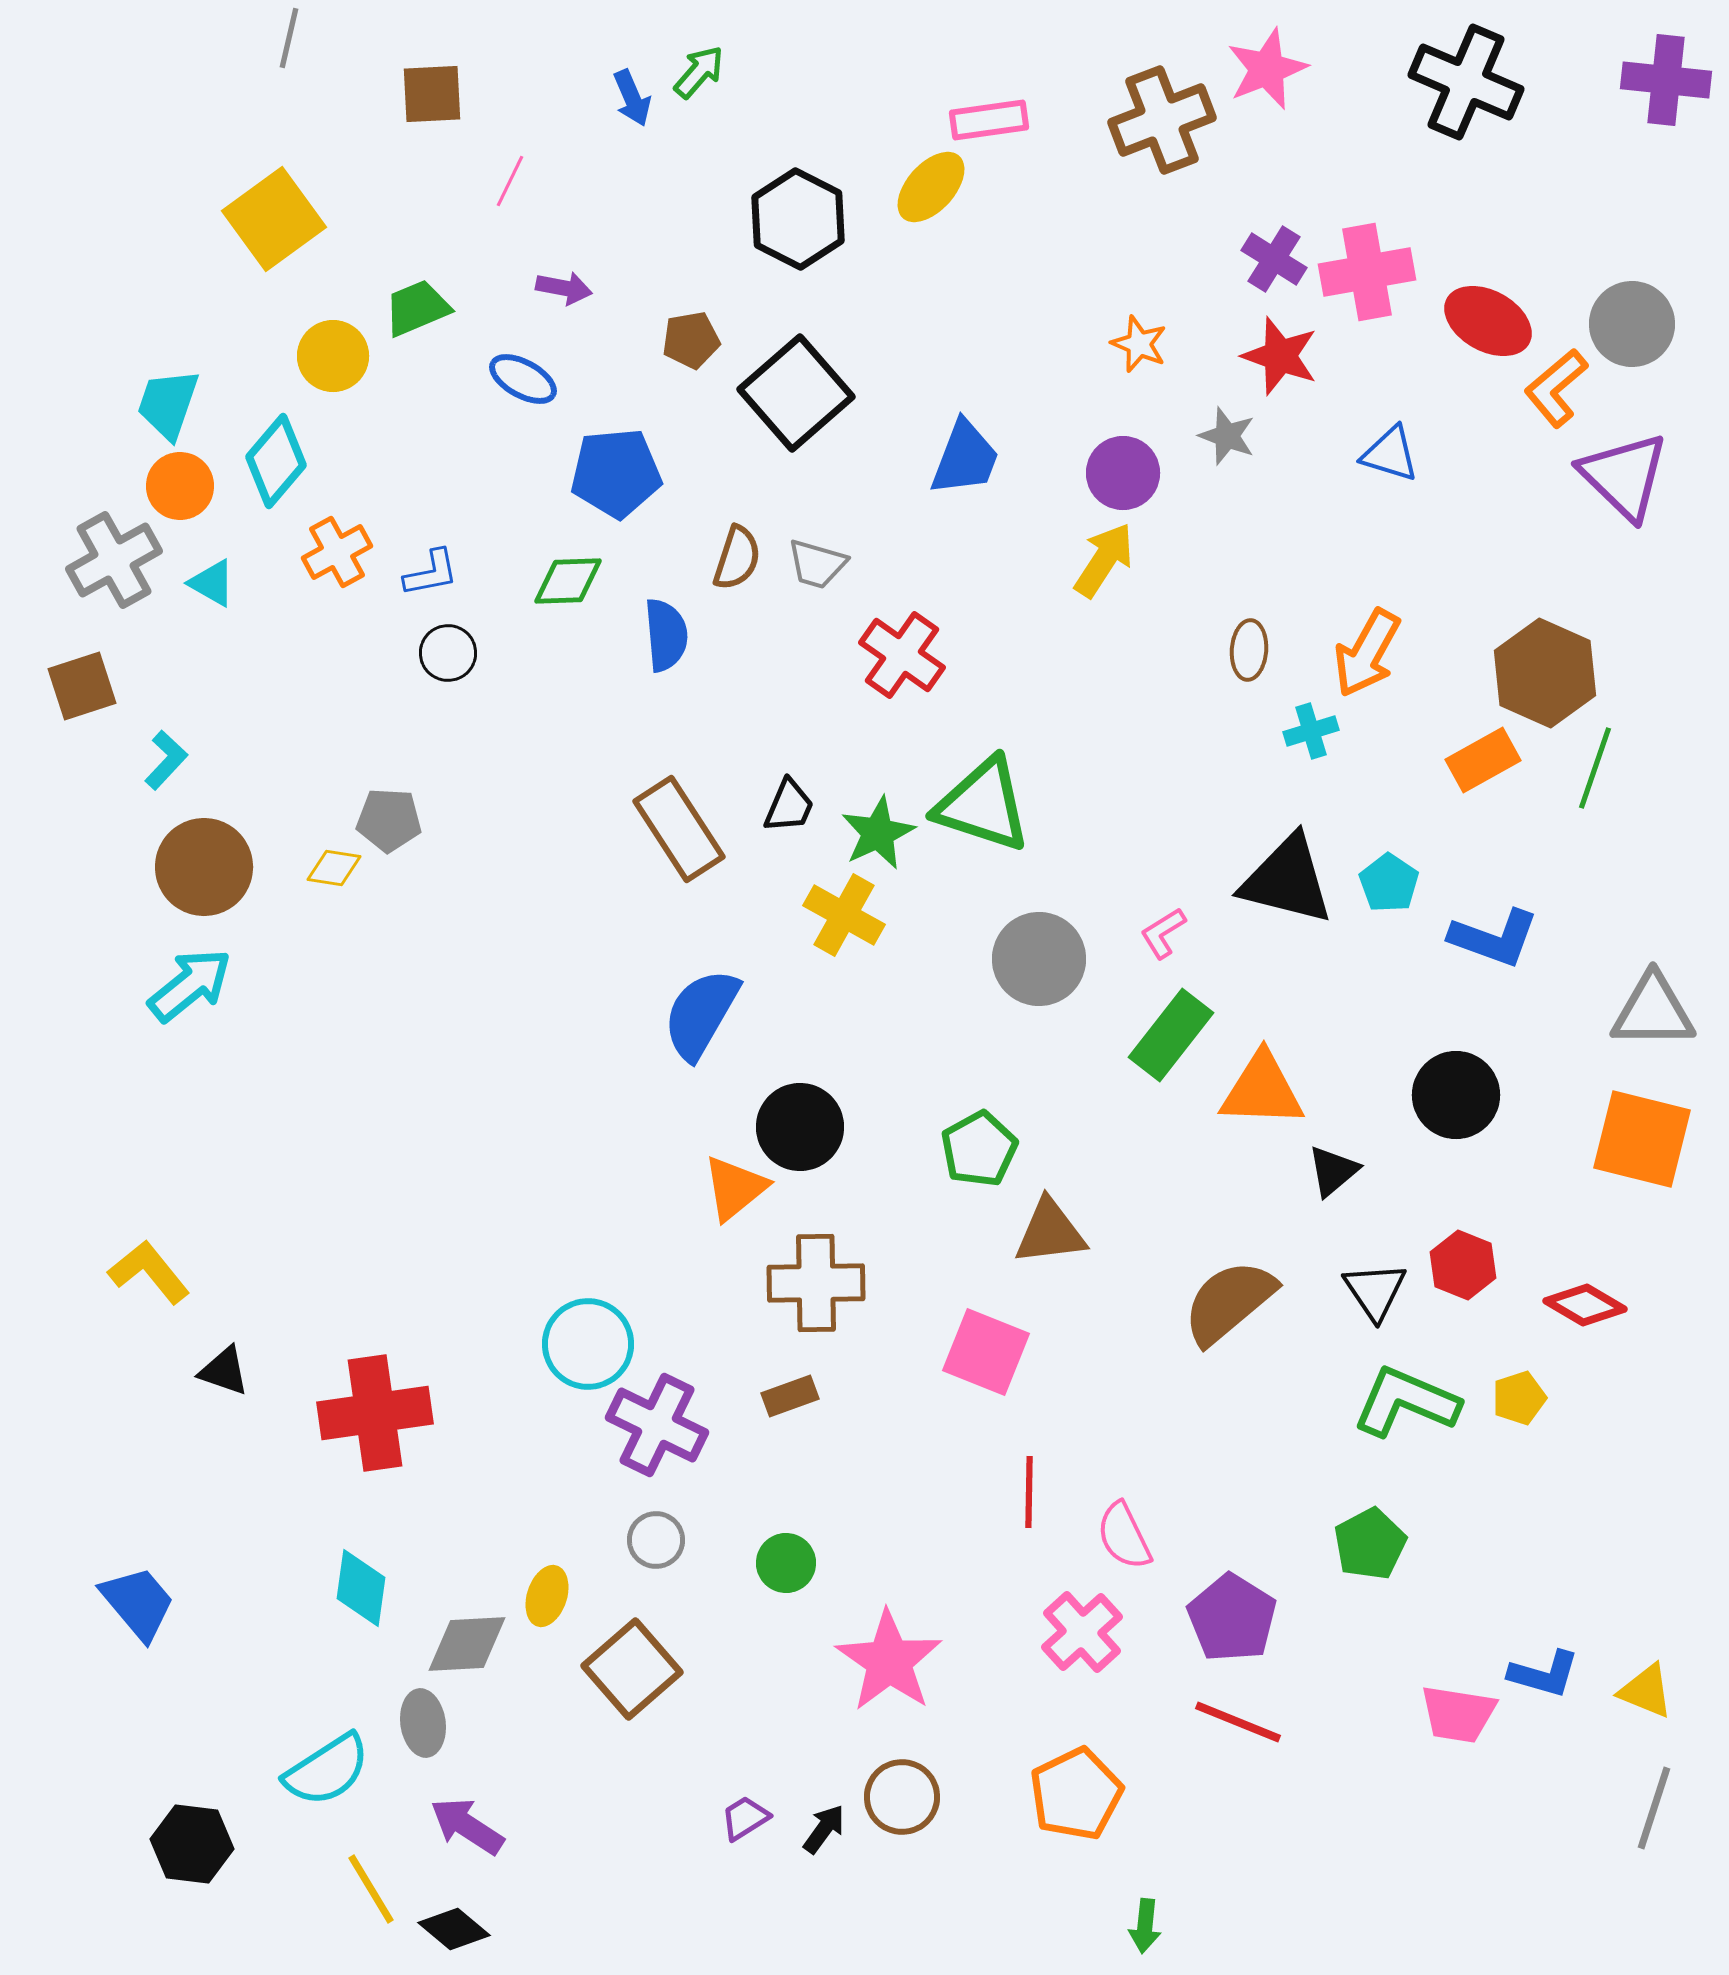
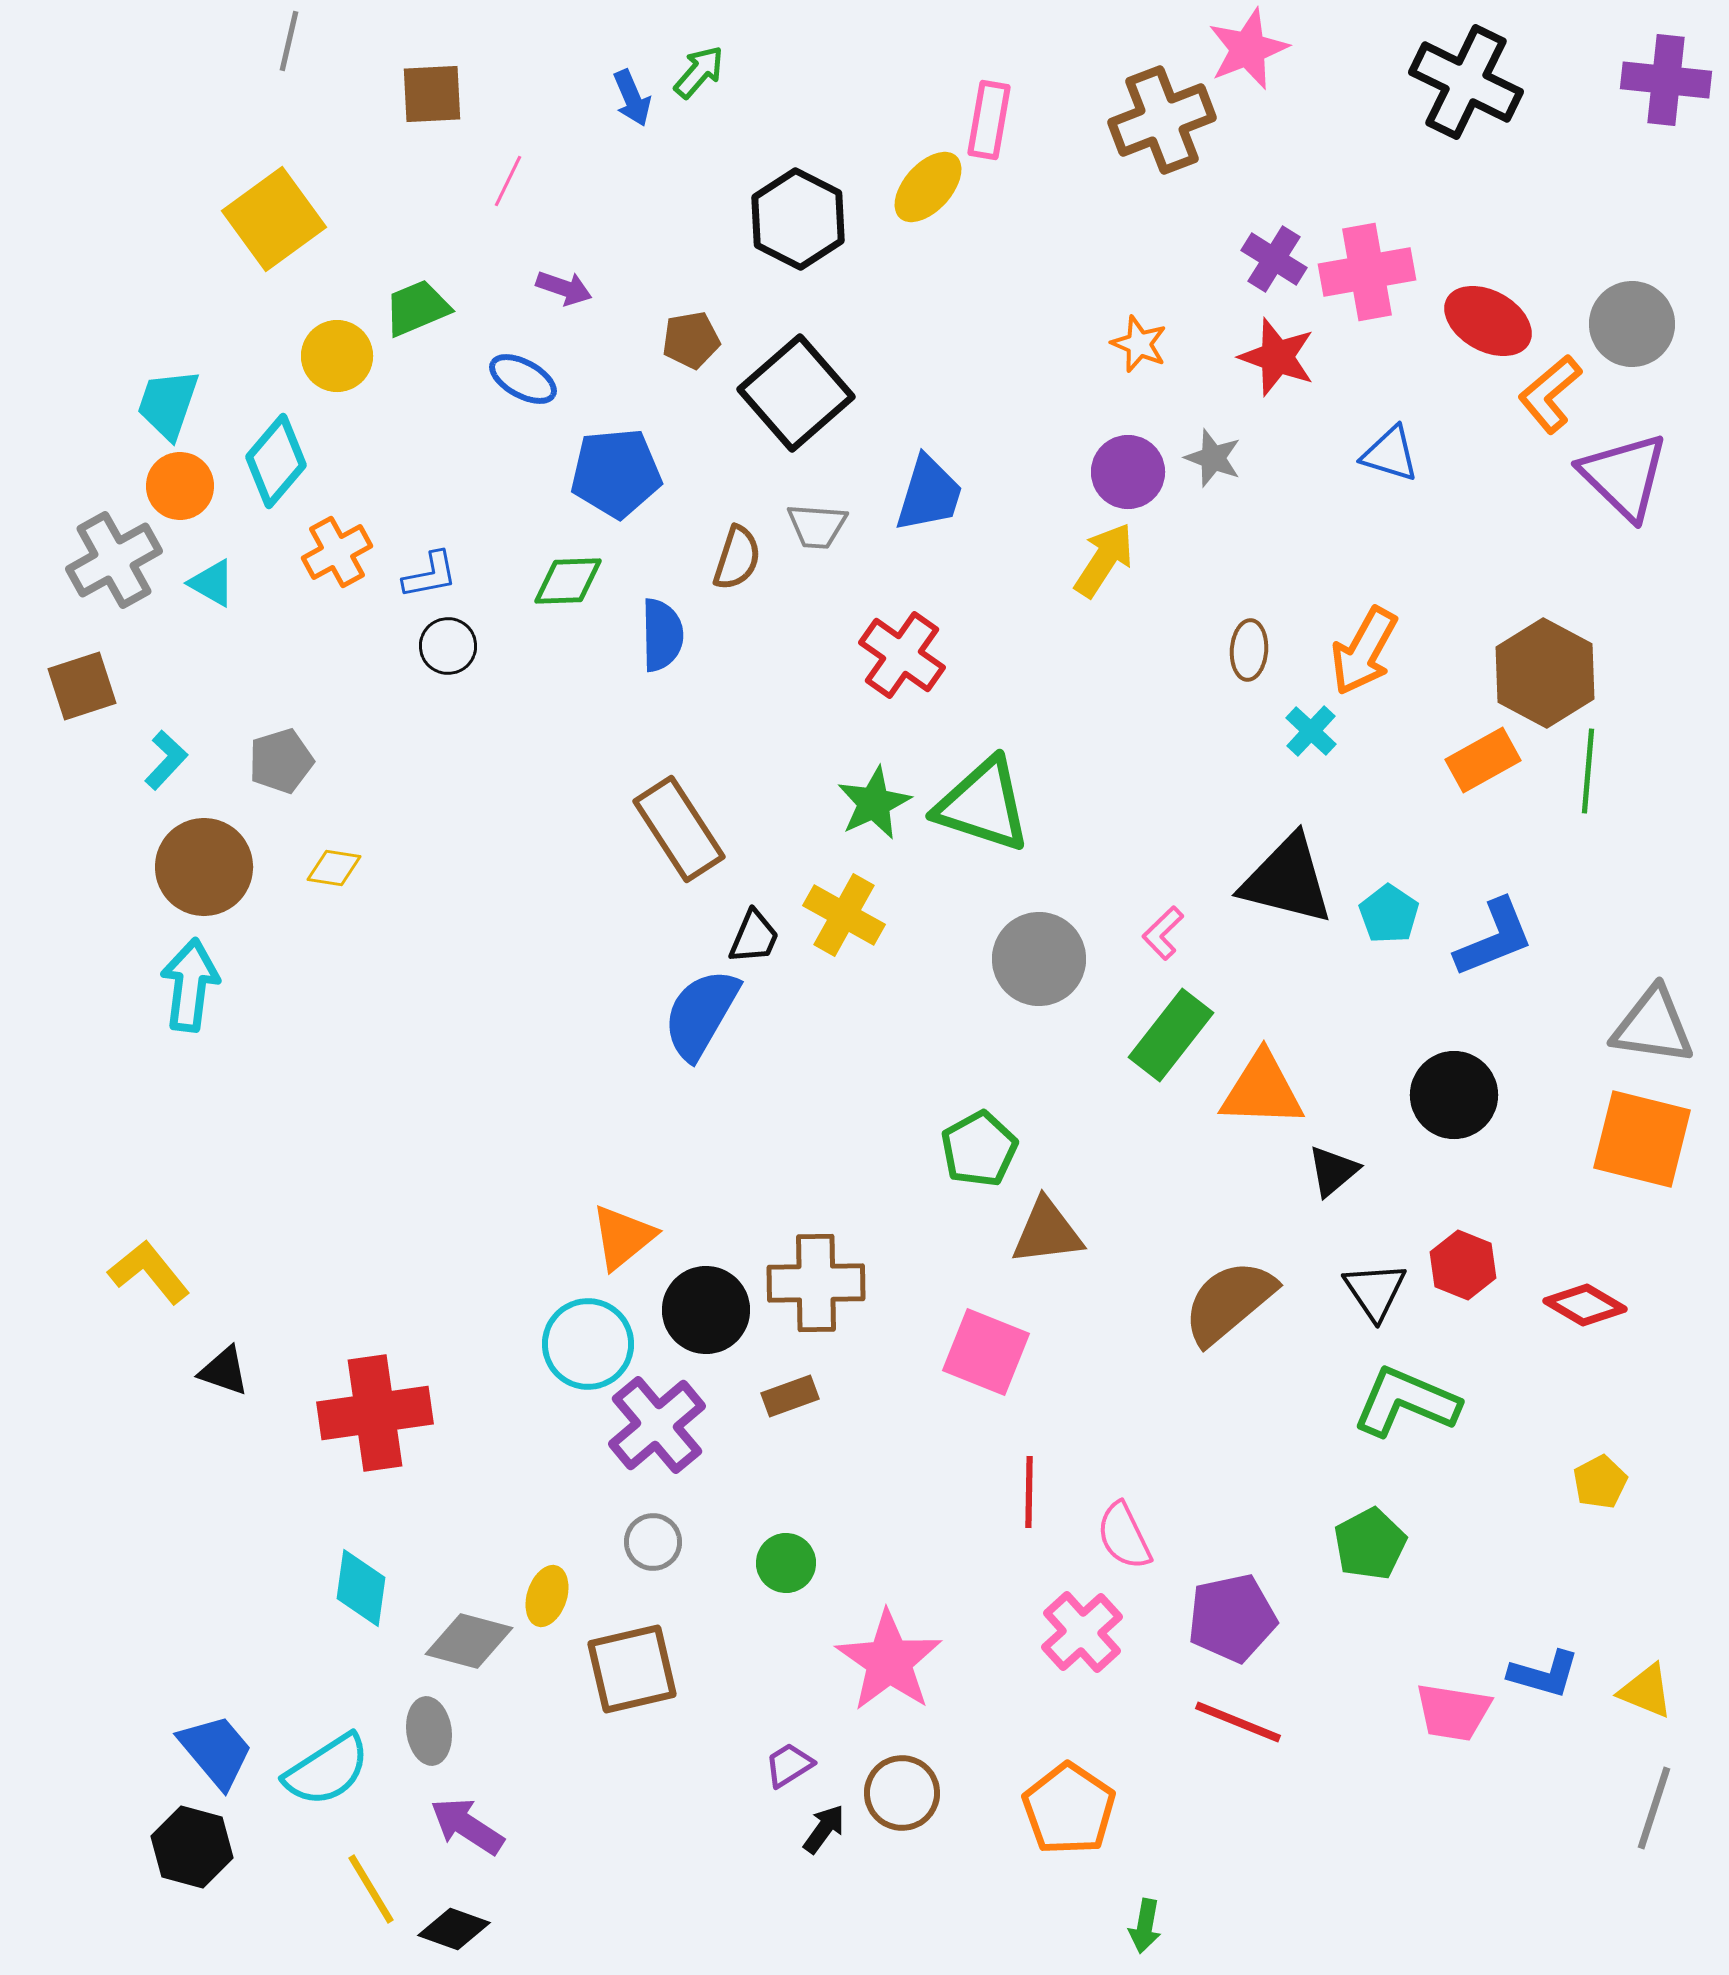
gray line at (289, 38): moved 3 px down
pink star at (1267, 69): moved 19 px left, 20 px up
black cross at (1466, 82): rotated 3 degrees clockwise
pink rectangle at (989, 120): rotated 72 degrees counterclockwise
pink line at (510, 181): moved 2 px left
yellow ellipse at (931, 187): moved 3 px left
purple arrow at (564, 288): rotated 8 degrees clockwise
yellow circle at (333, 356): moved 4 px right
red star at (1280, 356): moved 3 px left, 1 px down
orange L-shape at (1556, 388): moved 6 px left, 6 px down
gray star at (1227, 436): moved 14 px left, 22 px down
blue trapezoid at (965, 458): moved 36 px left, 36 px down; rotated 4 degrees counterclockwise
purple circle at (1123, 473): moved 5 px right, 1 px up
gray trapezoid at (817, 564): moved 38 px up; rotated 12 degrees counterclockwise
blue L-shape at (431, 573): moved 1 px left, 2 px down
blue semicircle at (666, 635): moved 4 px left; rotated 4 degrees clockwise
black circle at (448, 653): moved 7 px up
orange arrow at (1367, 653): moved 3 px left, 2 px up
brown hexagon at (1545, 673): rotated 4 degrees clockwise
cyan cross at (1311, 731): rotated 30 degrees counterclockwise
green line at (1595, 768): moved 7 px left, 3 px down; rotated 14 degrees counterclockwise
black trapezoid at (789, 806): moved 35 px left, 131 px down
gray pentagon at (389, 820): moved 108 px left, 59 px up; rotated 20 degrees counterclockwise
green star at (878, 833): moved 4 px left, 30 px up
cyan pentagon at (1389, 883): moved 31 px down
pink L-shape at (1163, 933): rotated 12 degrees counterclockwise
blue L-shape at (1494, 938): rotated 42 degrees counterclockwise
cyan arrow at (190, 985): rotated 44 degrees counterclockwise
gray triangle at (1653, 1011): moved 15 px down; rotated 8 degrees clockwise
black circle at (1456, 1095): moved 2 px left
black circle at (800, 1127): moved 94 px left, 183 px down
orange triangle at (735, 1188): moved 112 px left, 49 px down
brown triangle at (1050, 1232): moved 3 px left
yellow pentagon at (1519, 1398): moved 81 px right, 84 px down; rotated 10 degrees counterclockwise
purple cross at (657, 1425): rotated 24 degrees clockwise
gray circle at (656, 1540): moved 3 px left, 2 px down
blue trapezoid at (138, 1603): moved 78 px right, 148 px down
purple pentagon at (1232, 1618): rotated 28 degrees clockwise
gray diamond at (467, 1644): moved 2 px right, 3 px up; rotated 18 degrees clockwise
brown square at (632, 1669): rotated 28 degrees clockwise
pink trapezoid at (1458, 1714): moved 5 px left, 2 px up
gray ellipse at (423, 1723): moved 6 px right, 8 px down
orange pentagon at (1076, 1794): moved 7 px left, 15 px down; rotated 12 degrees counterclockwise
brown circle at (902, 1797): moved 4 px up
purple trapezoid at (745, 1818): moved 44 px right, 53 px up
black hexagon at (192, 1844): moved 3 px down; rotated 8 degrees clockwise
green arrow at (1145, 1926): rotated 4 degrees clockwise
black diamond at (454, 1929): rotated 20 degrees counterclockwise
